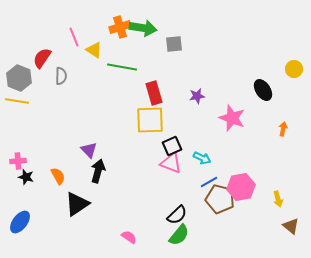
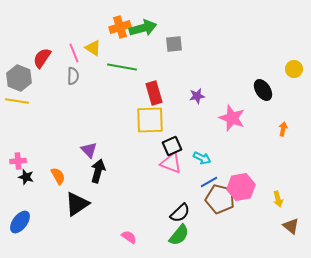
green arrow: rotated 24 degrees counterclockwise
pink line: moved 16 px down
yellow triangle: moved 1 px left, 2 px up
gray semicircle: moved 12 px right
black semicircle: moved 3 px right, 2 px up
